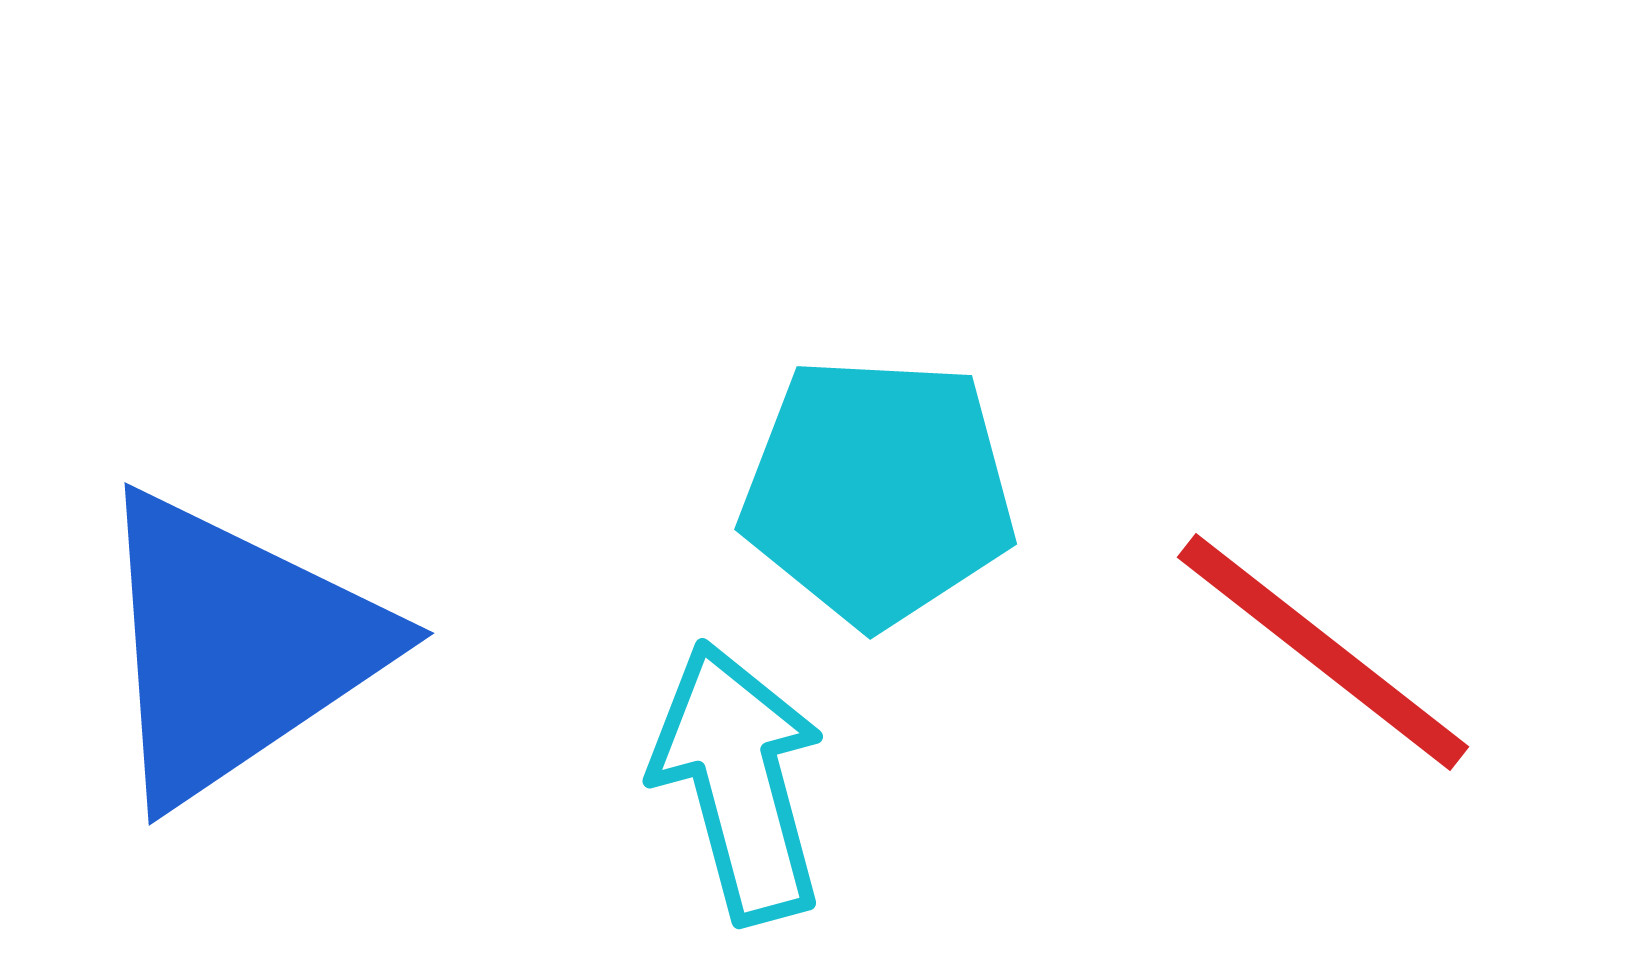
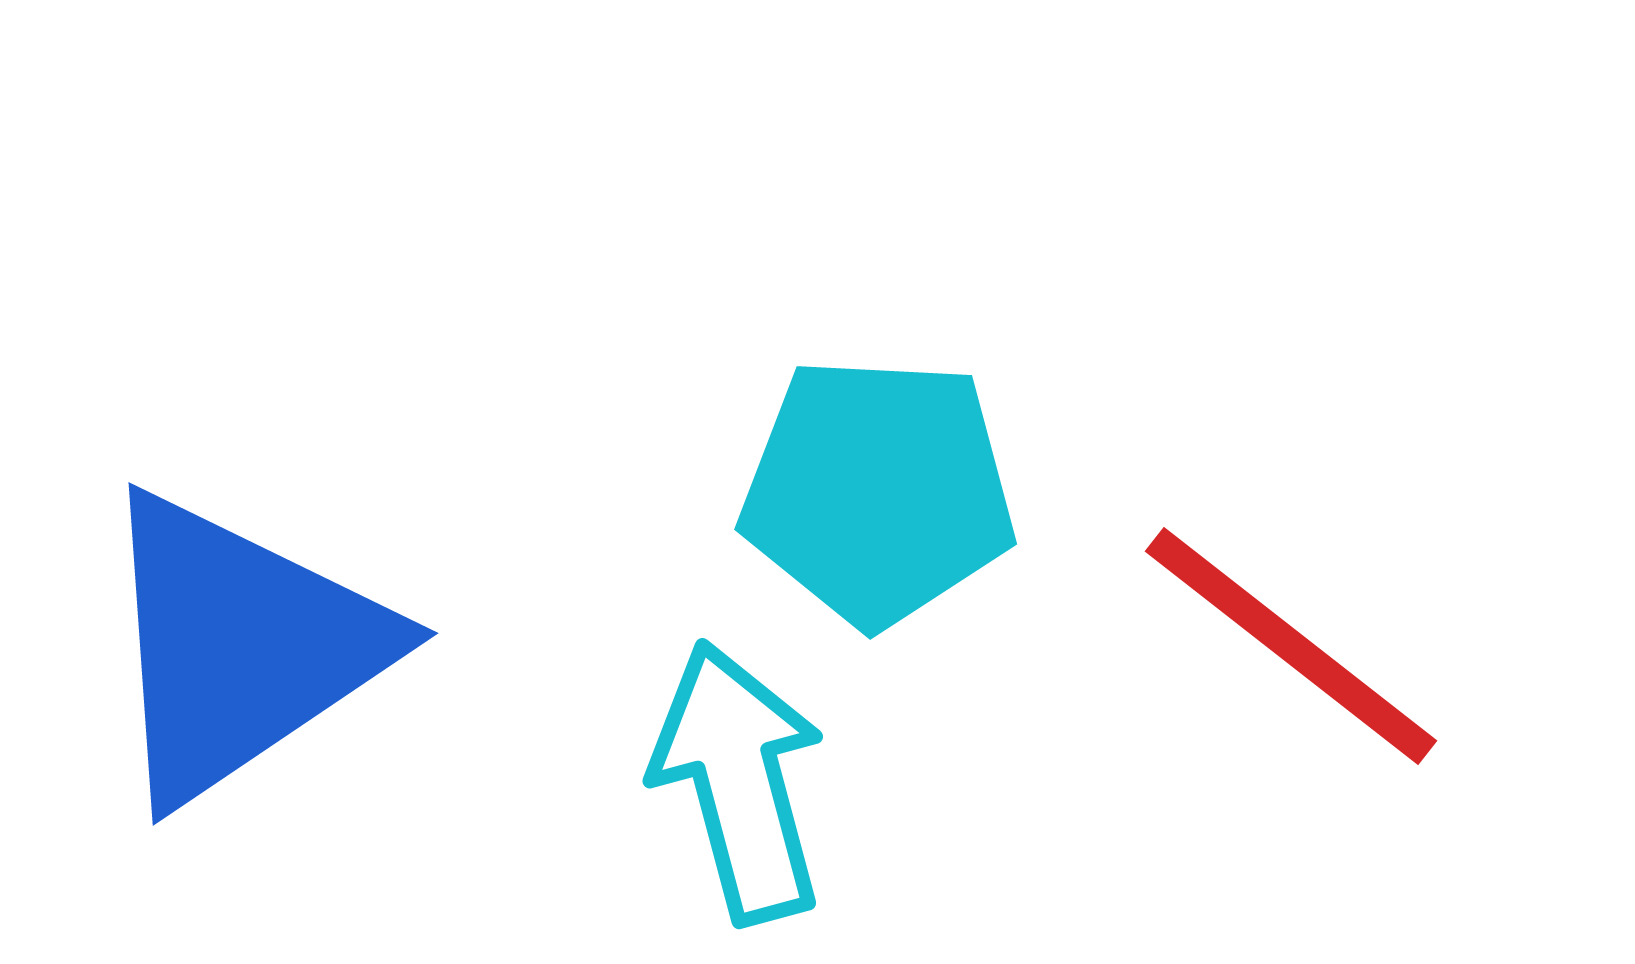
blue triangle: moved 4 px right
red line: moved 32 px left, 6 px up
